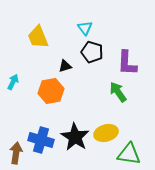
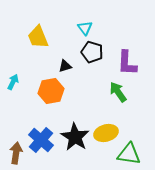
blue cross: rotated 25 degrees clockwise
